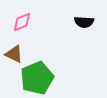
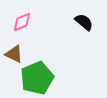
black semicircle: rotated 144 degrees counterclockwise
